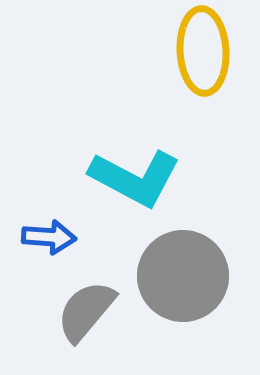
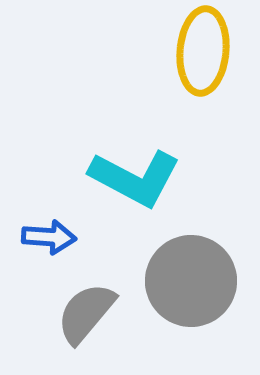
yellow ellipse: rotated 8 degrees clockwise
gray circle: moved 8 px right, 5 px down
gray semicircle: moved 2 px down
